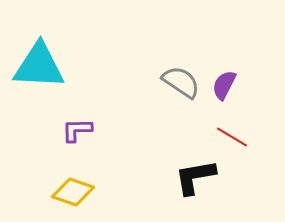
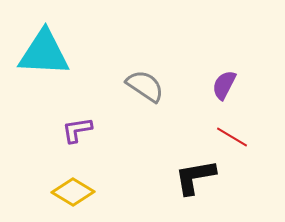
cyan triangle: moved 5 px right, 13 px up
gray semicircle: moved 36 px left, 4 px down
purple L-shape: rotated 8 degrees counterclockwise
yellow diamond: rotated 12 degrees clockwise
